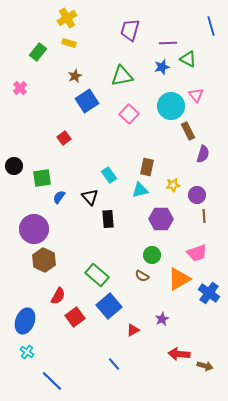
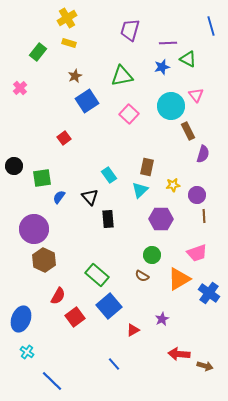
cyan triangle at (140, 190): rotated 30 degrees counterclockwise
blue ellipse at (25, 321): moved 4 px left, 2 px up
